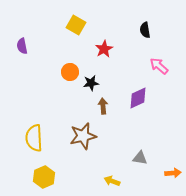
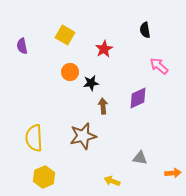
yellow square: moved 11 px left, 10 px down
